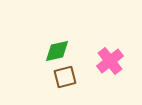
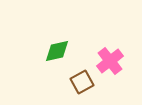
brown square: moved 17 px right, 5 px down; rotated 15 degrees counterclockwise
